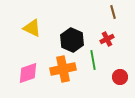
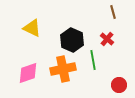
red cross: rotated 24 degrees counterclockwise
red circle: moved 1 px left, 8 px down
